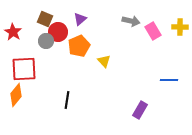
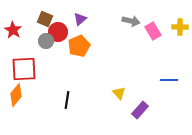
red star: moved 2 px up
yellow triangle: moved 15 px right, 32 px down
purple rectangle: rotated 12 degrees clockwise
